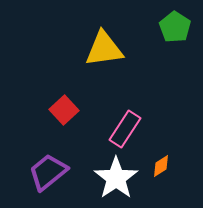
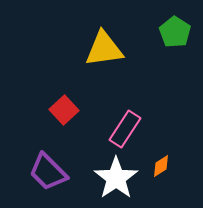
green pentagon: moved 5 px down
purple trapezoid: rotated 96 degrees counterclockwise
